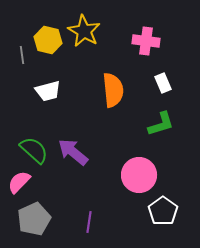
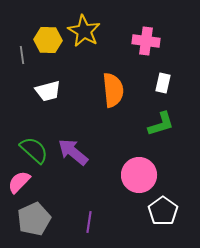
yellow hexagon: rotated 12 degrees counterclockwise
white rectangle: rotated 36 degrees clockwise
